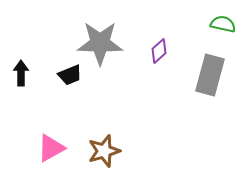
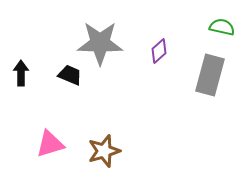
green semicircle: moved 1 px left, 3 px down
black trapezoid: rotated 135 degrees counterclockwise
pink triangle: moved 1 px left, 4 px up; rotated 12 degrees clockwise
